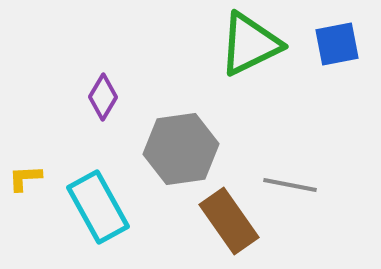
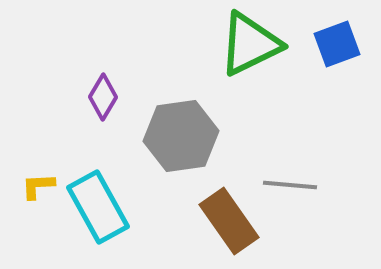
blue square: rotated 9 degrees counterclockwise
gray hexagon: moved 13 px up
yellow L-shape: moved 13 px right, 8 px down
gray line: rotated 6 degrees counterclockwise
